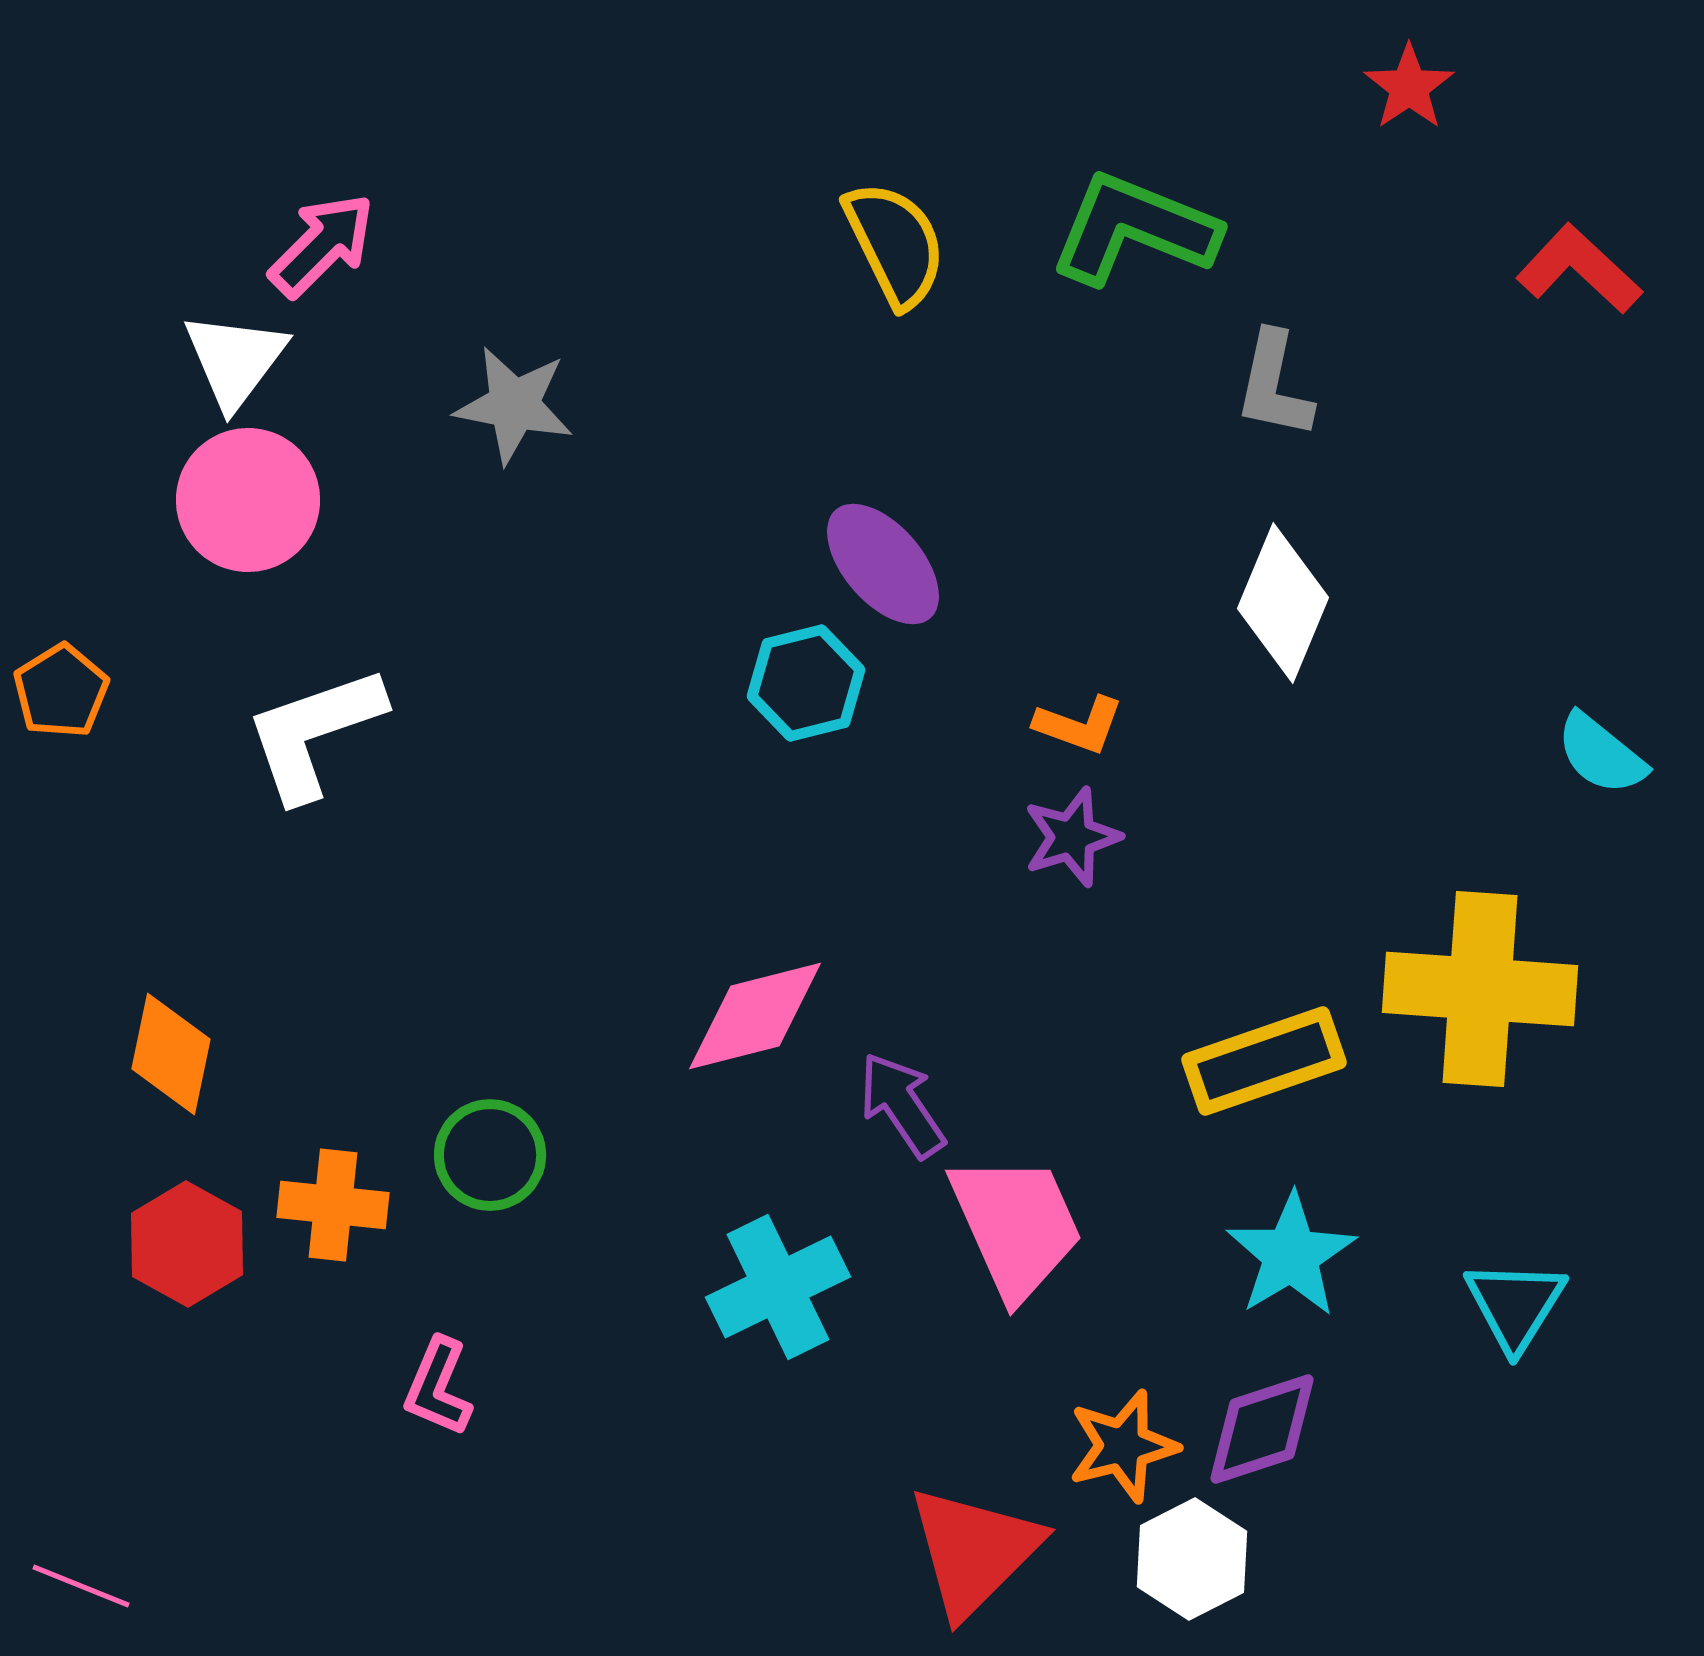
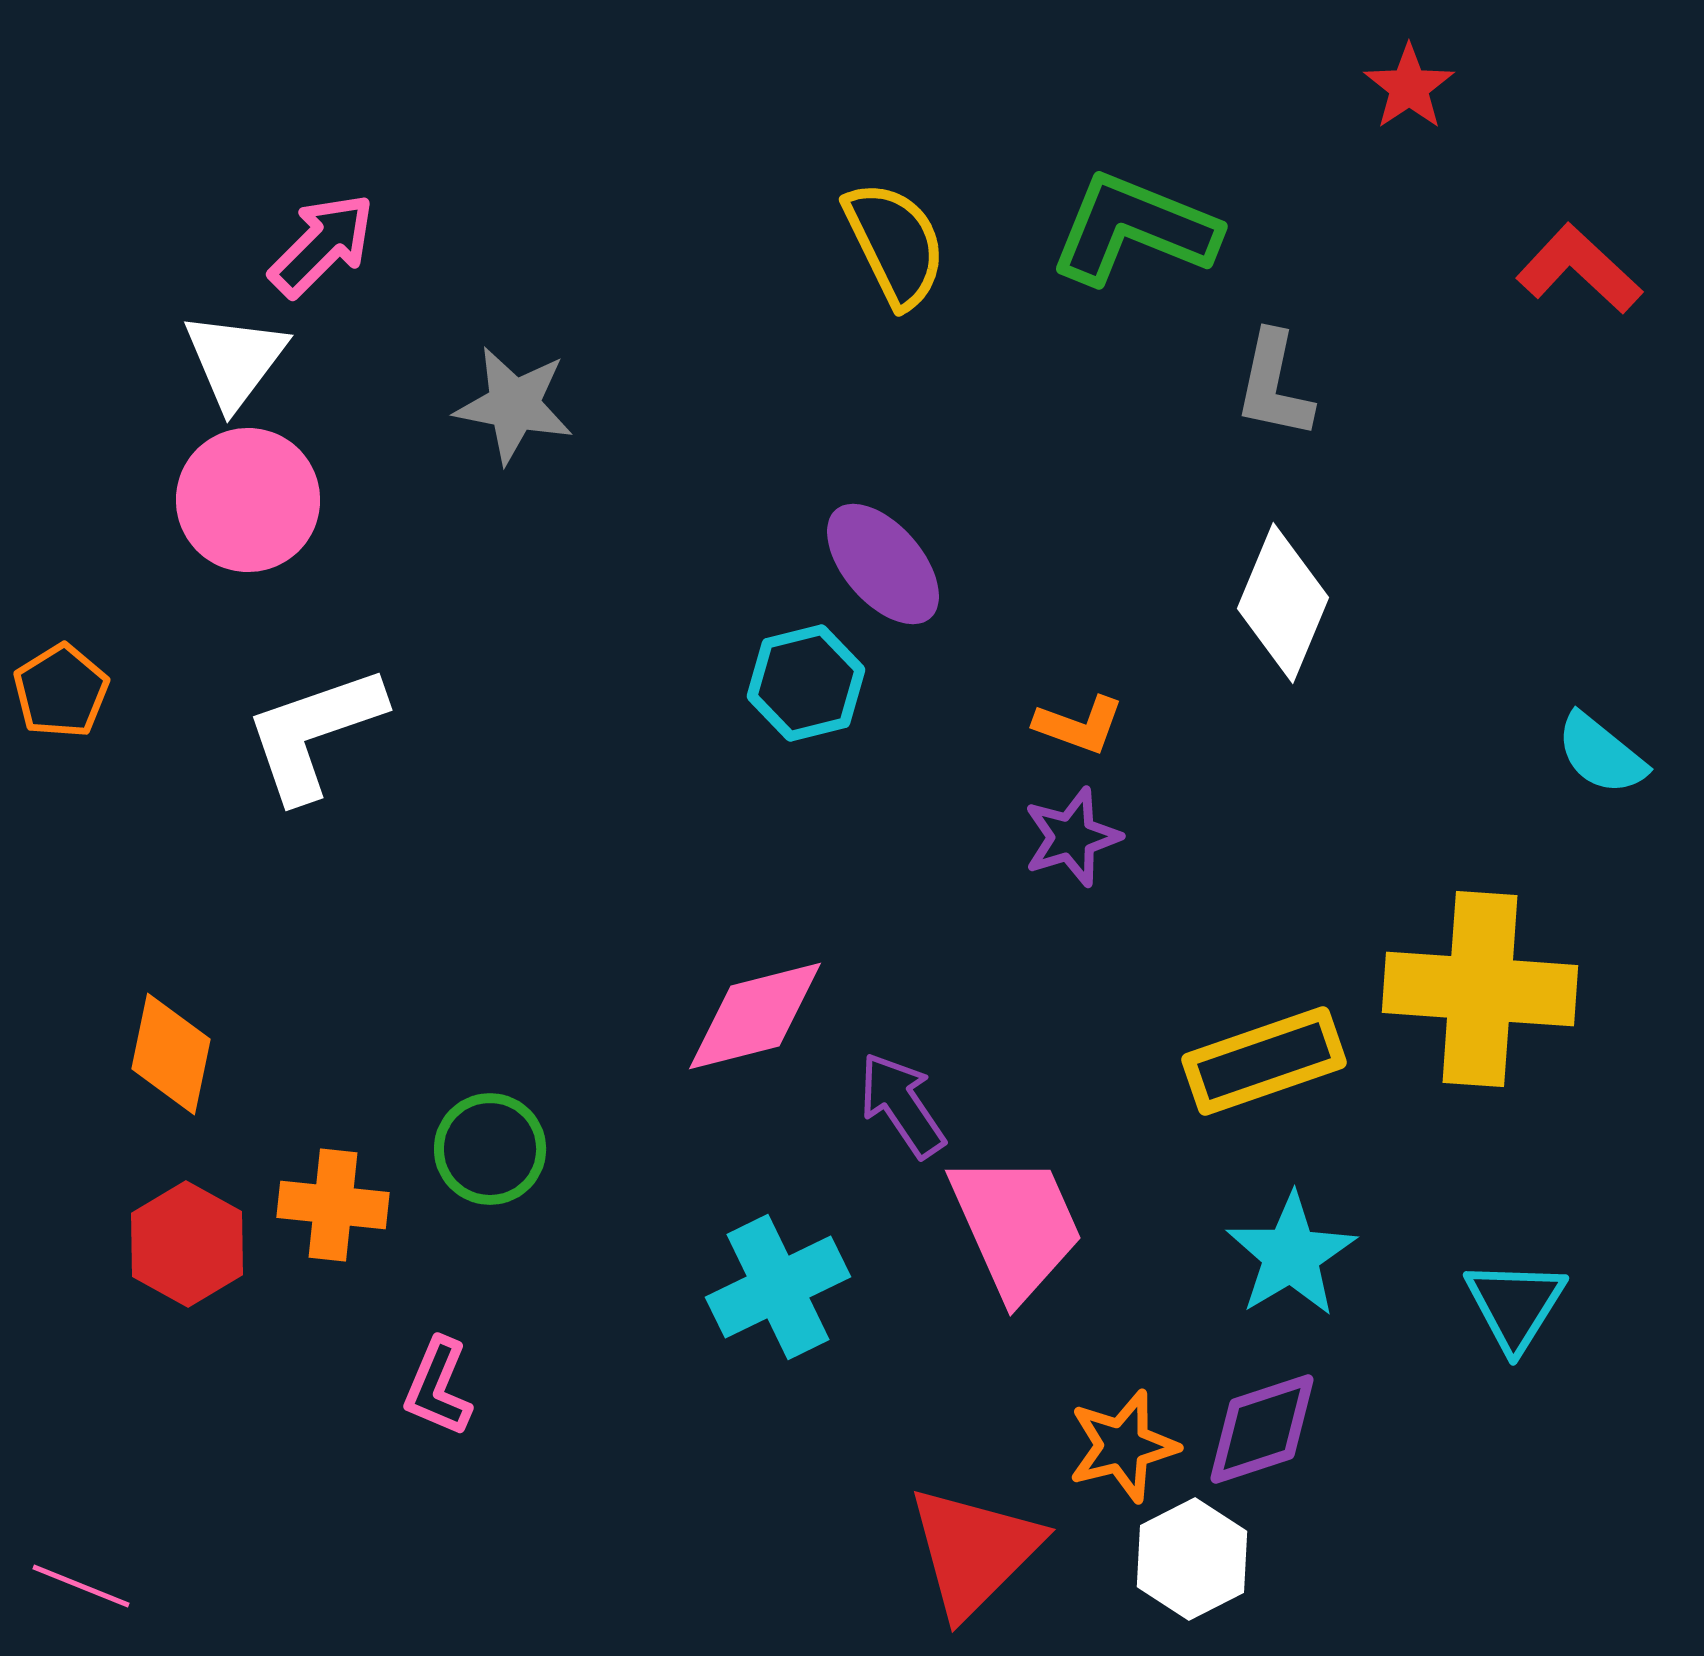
green circle: moved 6 px up
